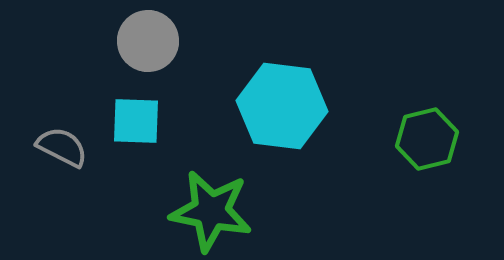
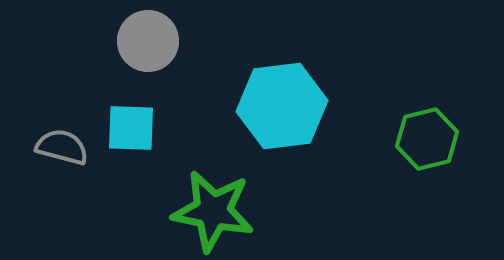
cyan hexagon: rotated 14 degrees counterclockwise
cyan square: moved 5 px left, 7 px down
gray semicircle: rotated 12 degrees counterclockwise
green star: moved 2 px right
